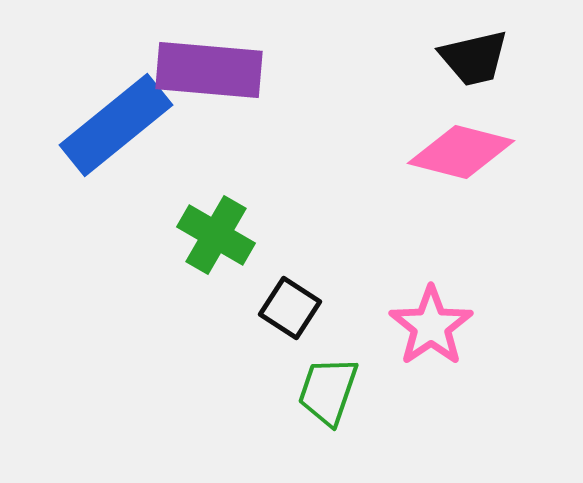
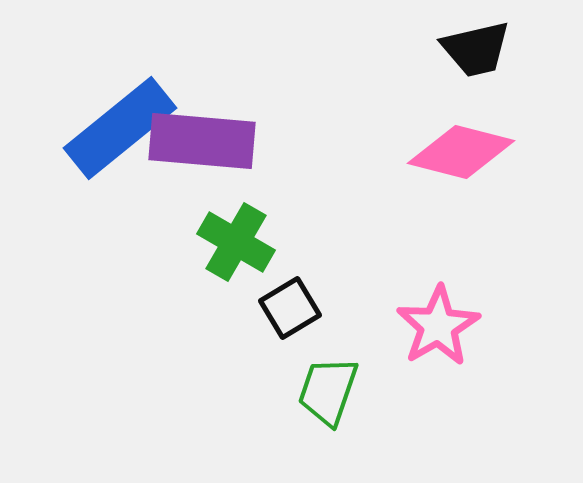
black trapezoid: moved 2 px right, 9 px up
purple rectangle: moved 7 px left, 71 px down
blue rectangle: moved 4 px right, 3 px down
green cross: moved 20 px right, 7 px down
black square: rotated 26 degrees clockwise
pink star: moved 7 px right; rotated 4 degrees clockwise
